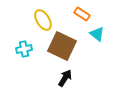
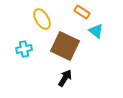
orange rectangle: moved 2 px up
yellow ellipse: moved 1 px left, 1 px up
cyan triangle: moved 1 px left, 3 px up
brown square: moved 3 px right
